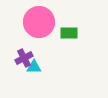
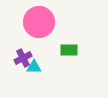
green rectangle: moved 17 px down
purple cross: moved 1 px left
